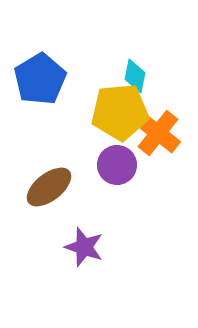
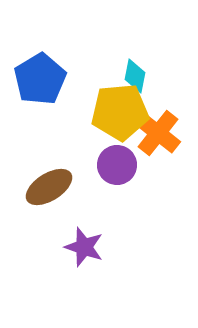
brown ellipse: rotated 6 degrees clockwise
